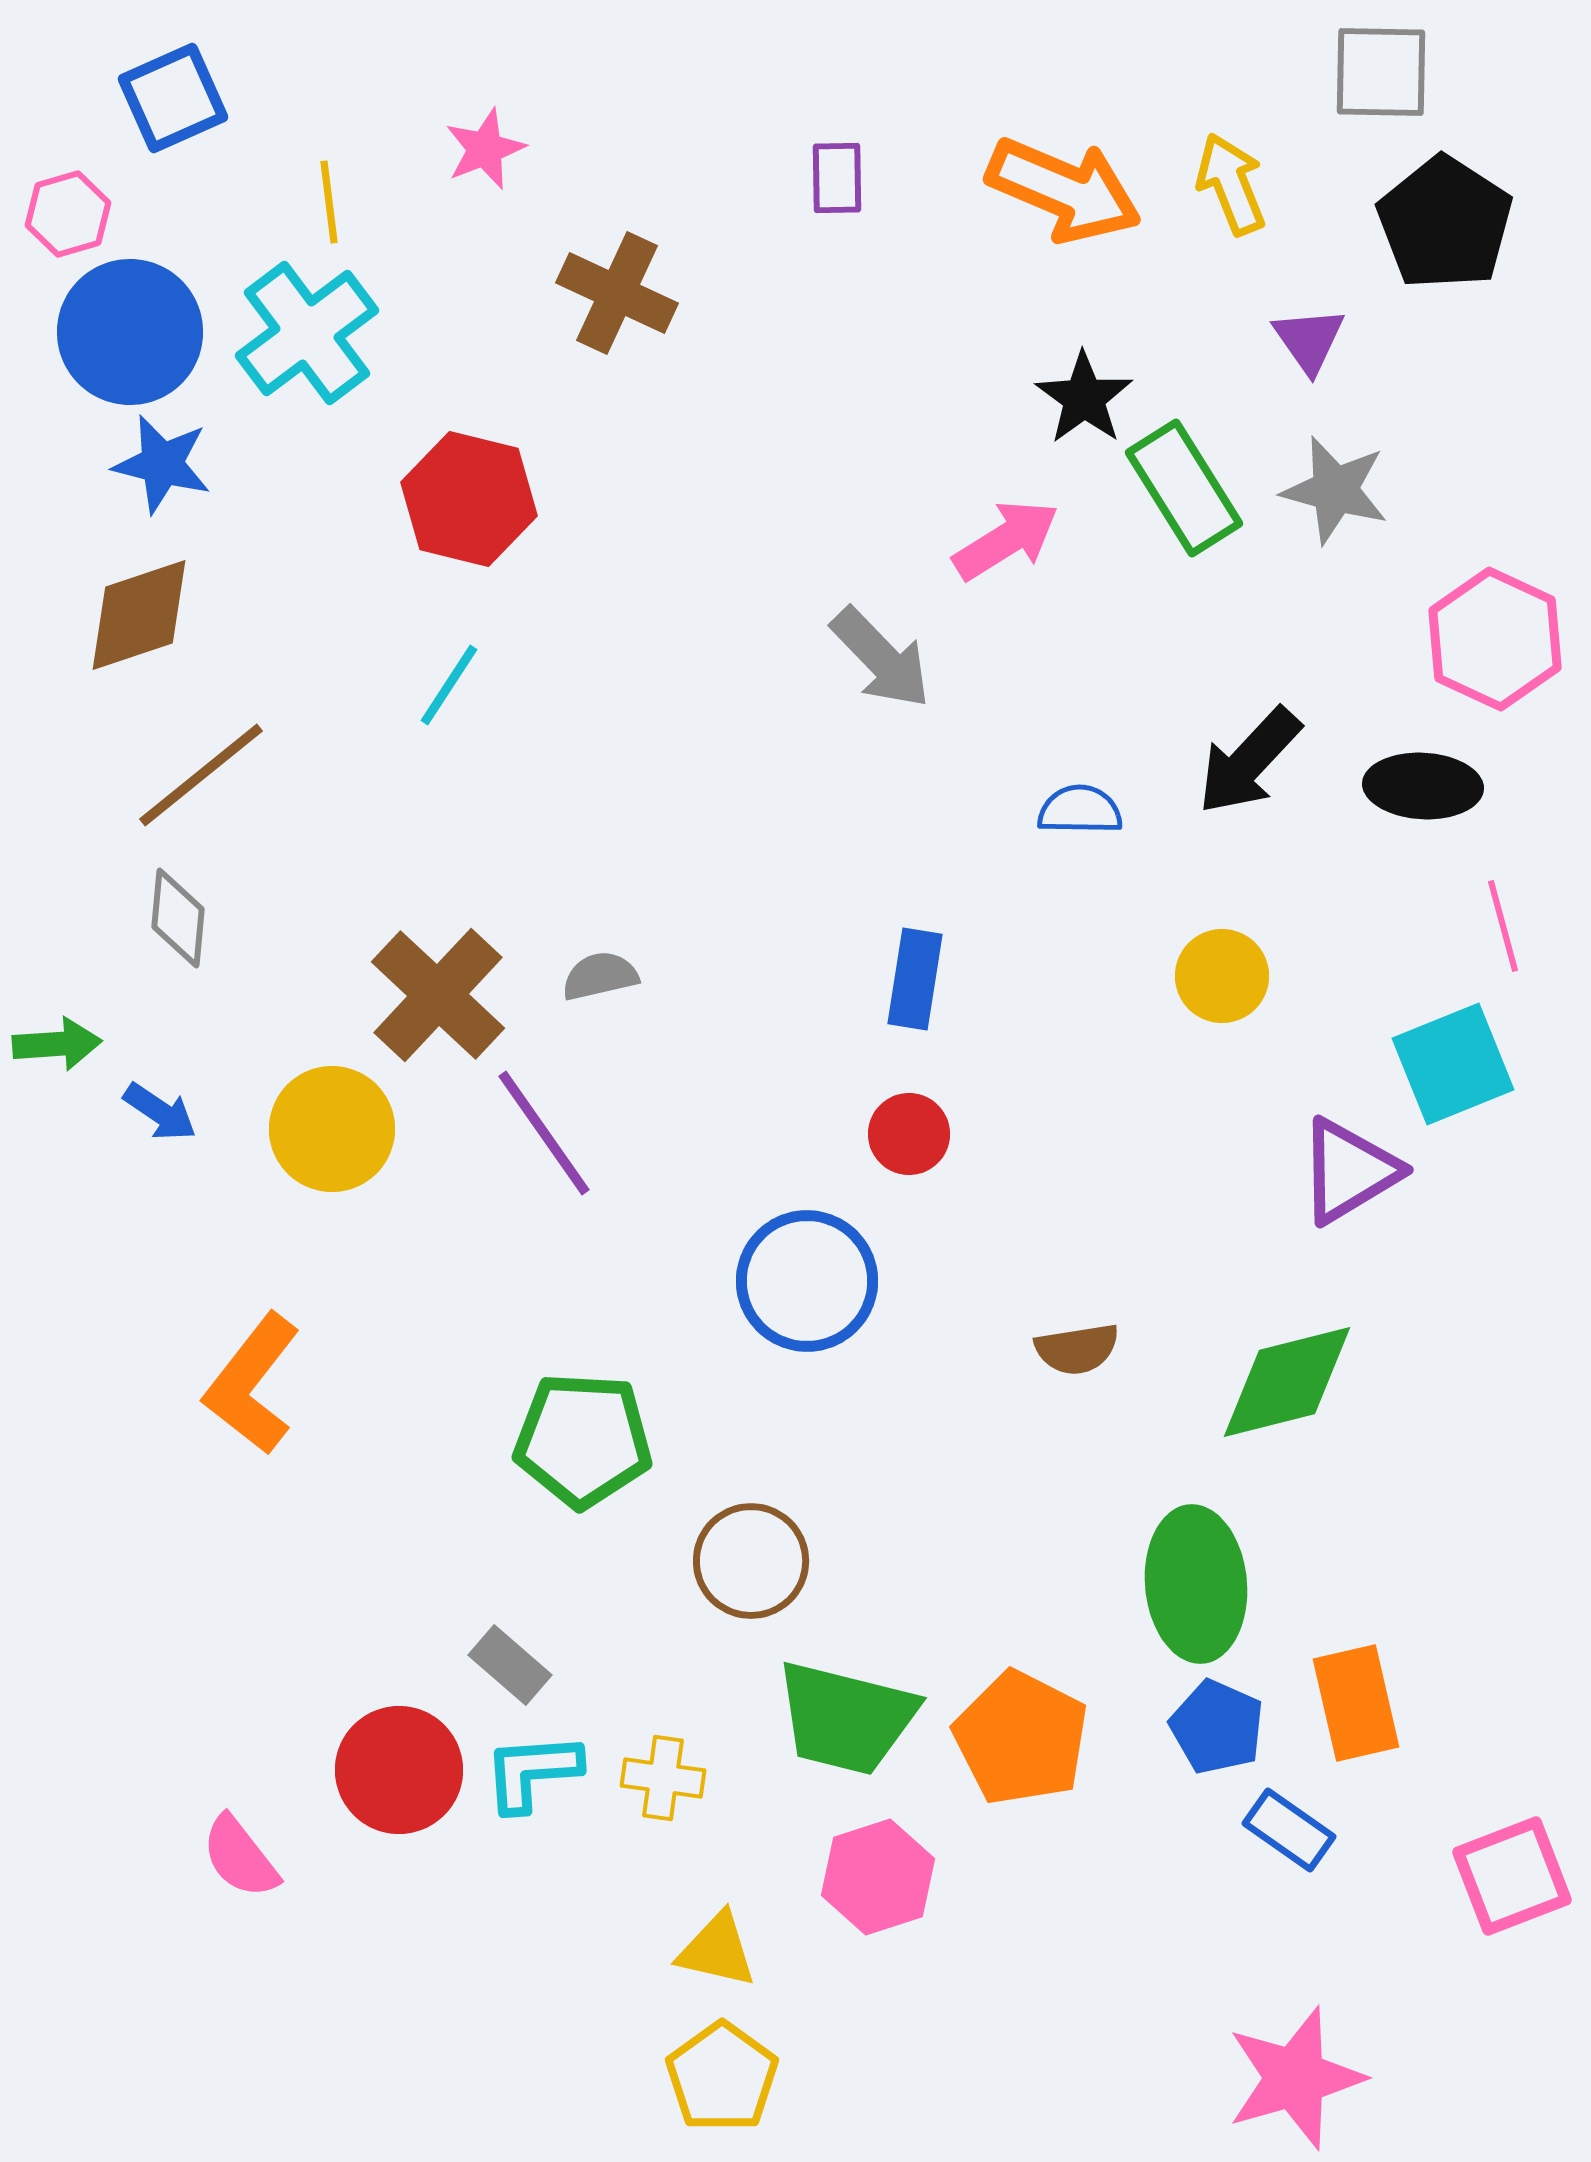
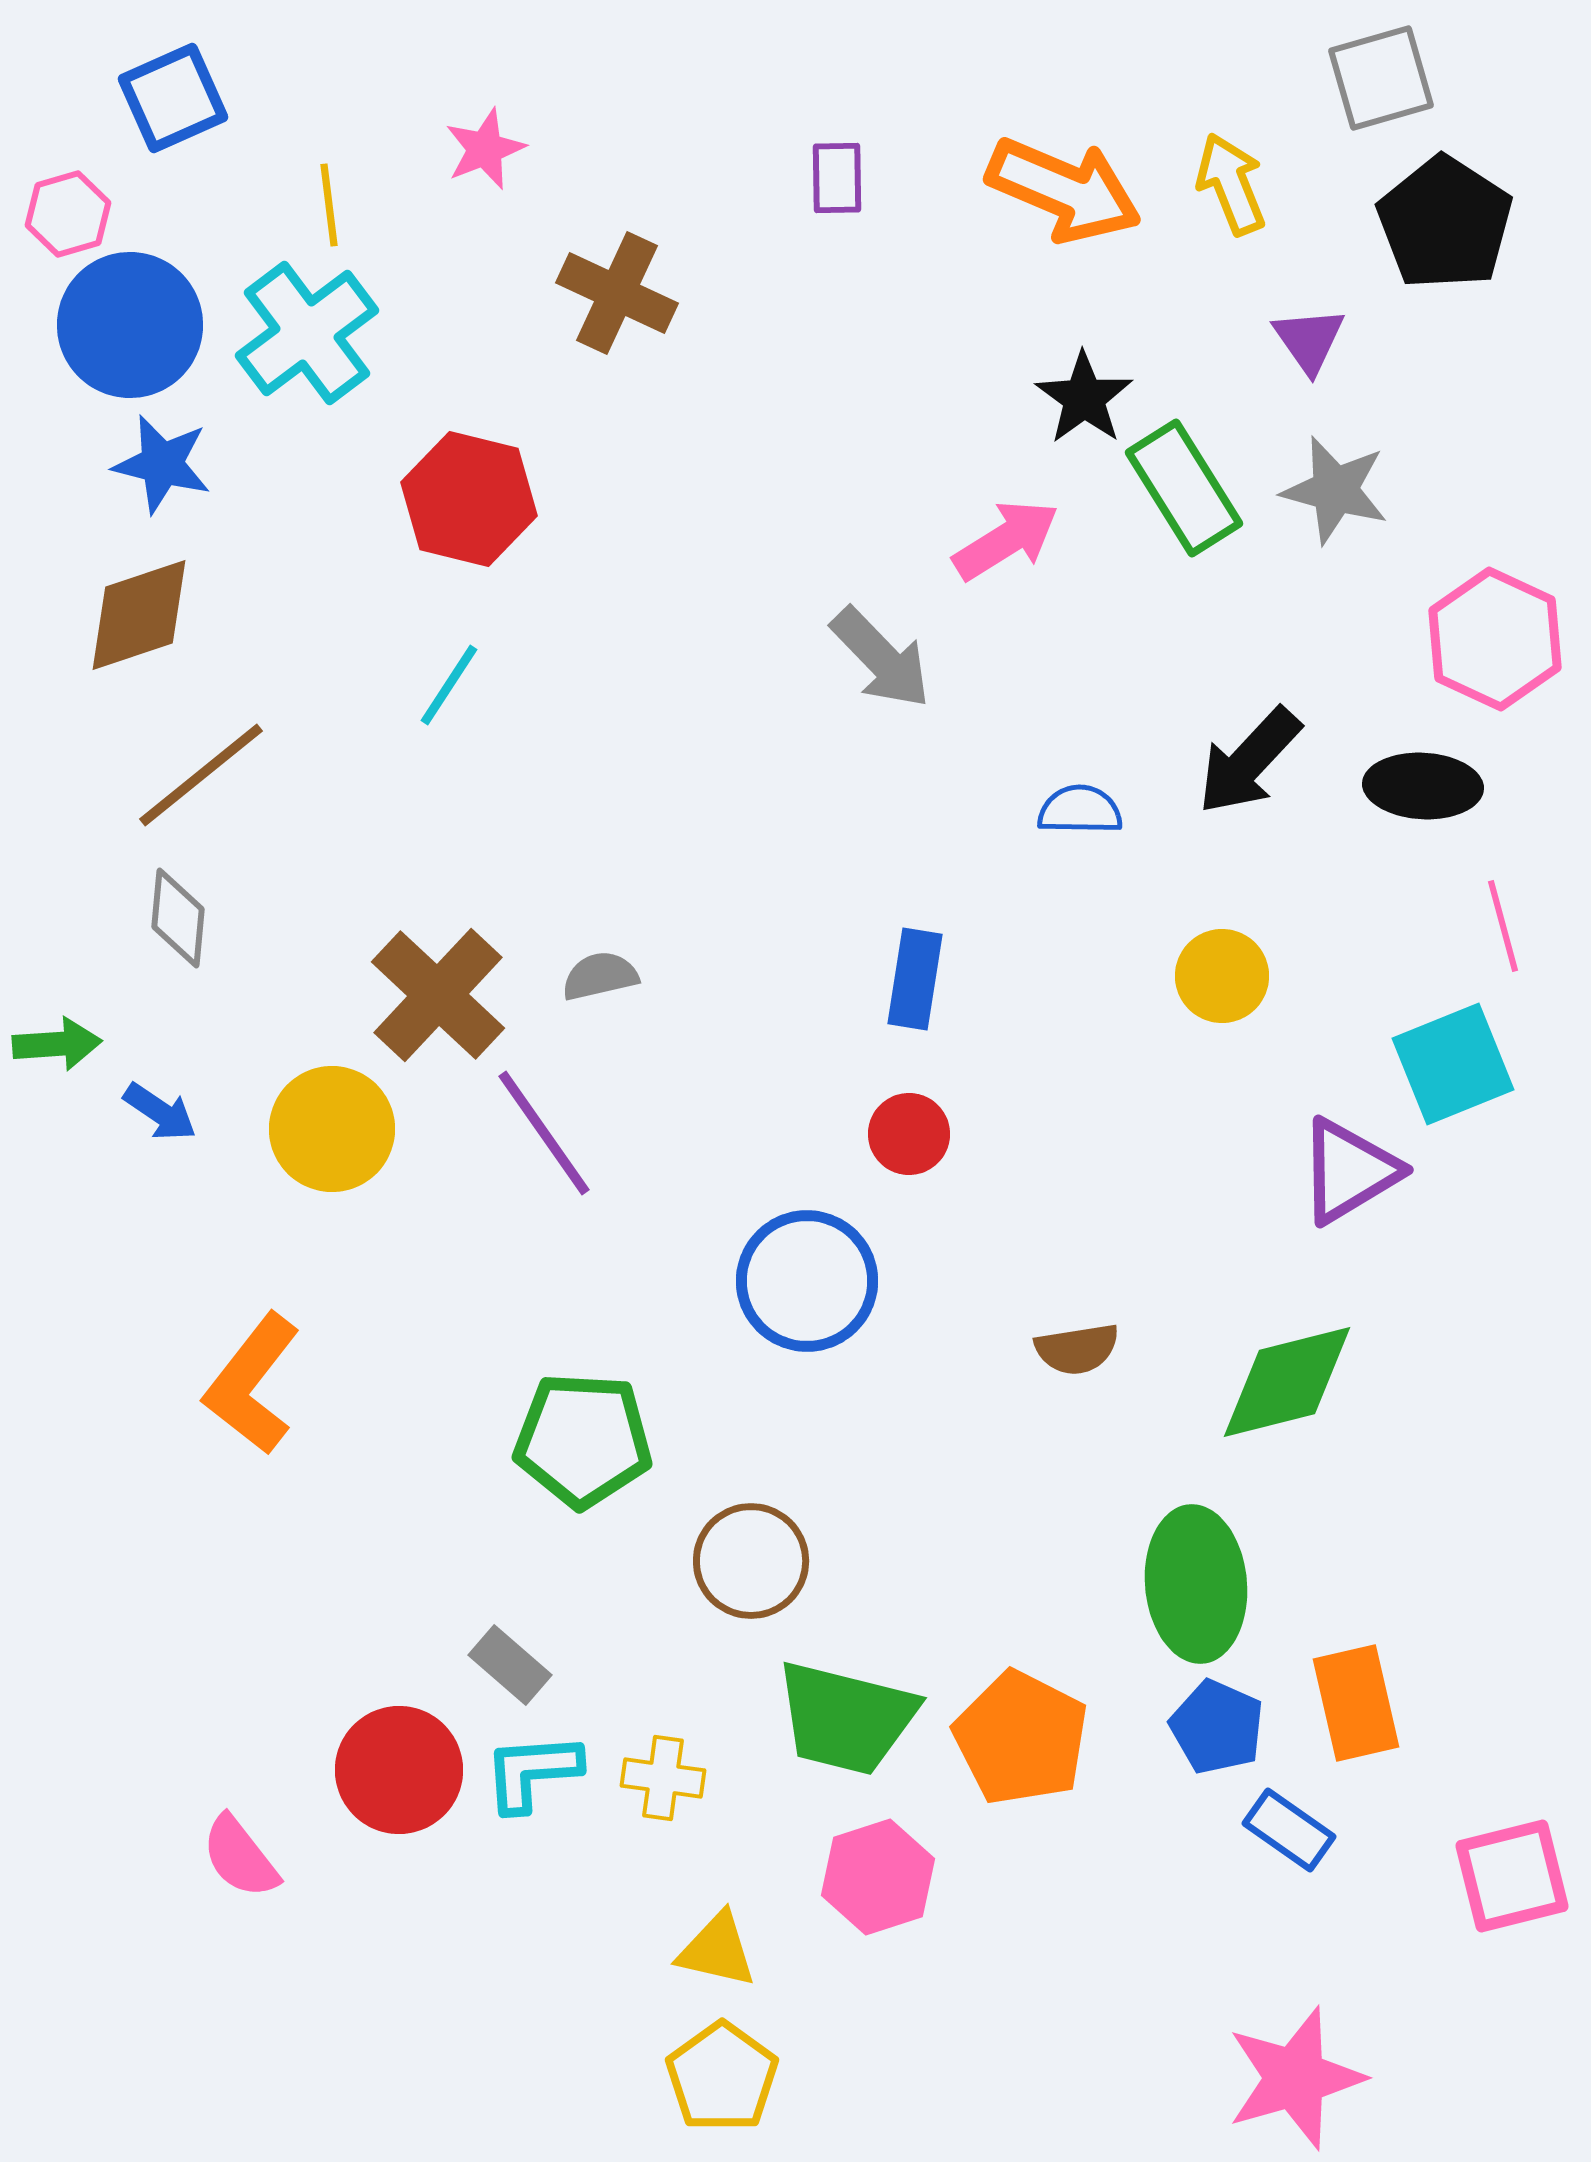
gray square at (1381, 72): moved 6 px down; rotated 17 degrees counterclockwise
yellow line at (329, 202): moved 3 px down
blue circle at (130, 332): moved 7 px up
pink square at (1512, 1876): rotated 7 degrees clockwise
